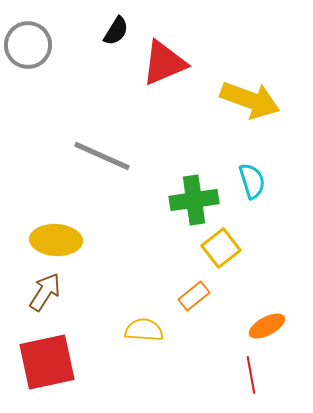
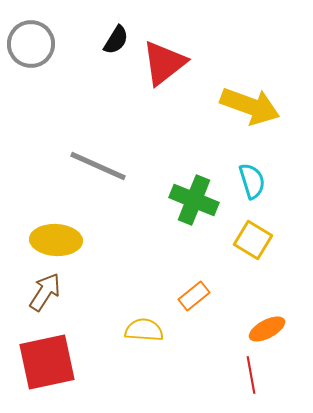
black semicircle: moved 9 px down
gray circle: moved 3 px right, 1 px up
red triangle: rotated 15 degrees counterclockwise
yellow arrow: moved 6 px down
gray line: moved 4 px left, 10 px down
green cross: rotated 30 degrees clockwise
yellow square: moved 32 px right, 8 px up; rotated 21 degrees counterclockwise
orange ellipse: moved 3 px down
